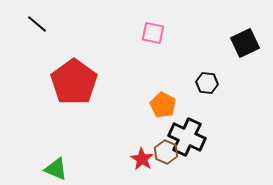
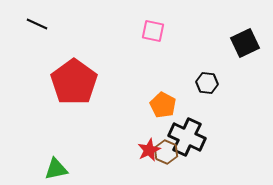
black line: rotated 15 degrees counterclockwise
pink square: moved 2 px up
red star: moved 7 px right, 9 px up; rotated 15 degrees clockwise
green triangle: rotated 35 degrees counterclockwise
